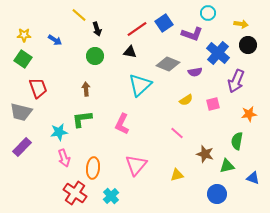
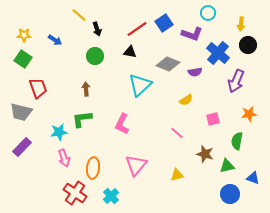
yellow arrow: rotated 88 degrees clockwise
pink square: moved 15 px down
blue circle: moved 13 px right
